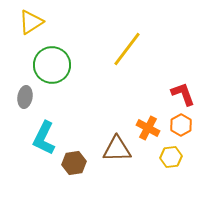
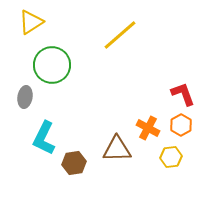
yellow line: moved 7 px left, 14 px up; rotated 12 degrees clockwise
